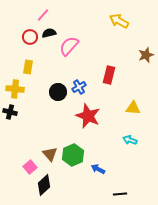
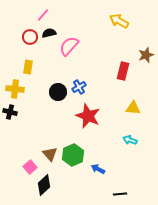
red rectangle: moved 14 px right, 4 px up
